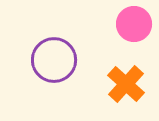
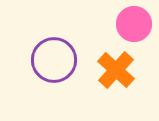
orange cross: moved 10 px left, 14 px up
